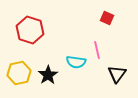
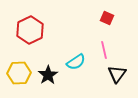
red hexagon: rotated 16 degrees clockwise
pink line: moved 7 px right
cyan semicircle: rotated 42 degrees counterclockwise
yellow hexagon: rotated 10 degrees clockwise
